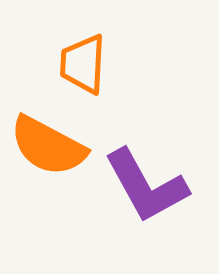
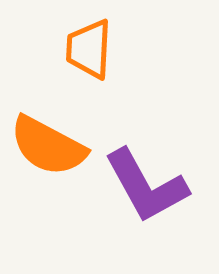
orange trapezoid: moved 6 px right, 15 px up
